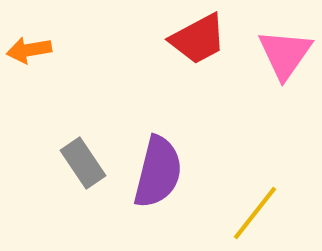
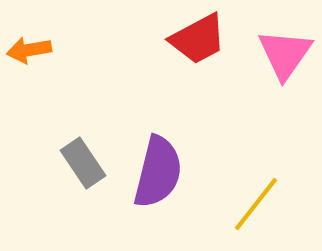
yellow line: moved 1 px right, 9 px up
